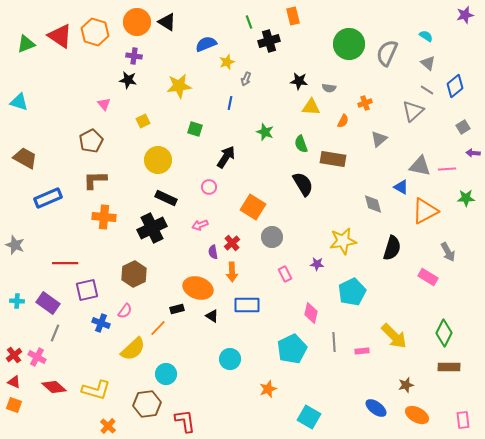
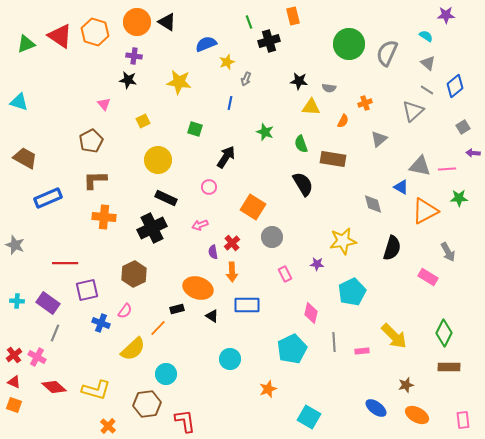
purple star at (465, 15): moved 19 px left; rotated 12 degrees clockwise
yellow star at (179, 86): moved 4 px up; rotated 15 degrees clockwise
green star at (466, 198): moved 7 px left
